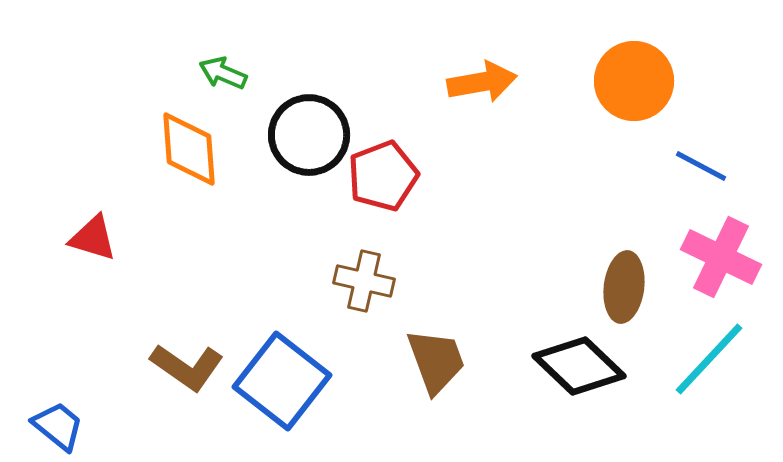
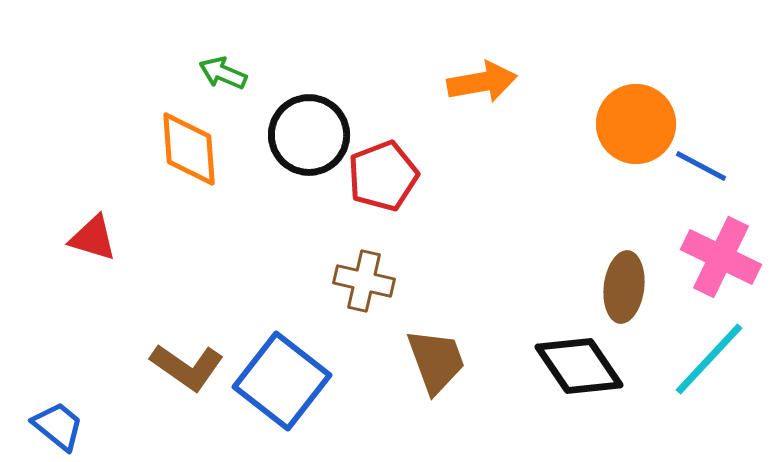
orange circle: moved 2 px right, 43 px down
black diamond: rotated 12 degrees clockwise
